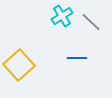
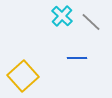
cyan cross: rotated 15 degrees counterclockwise
yellow square: moved 4 px right, 11 px down
